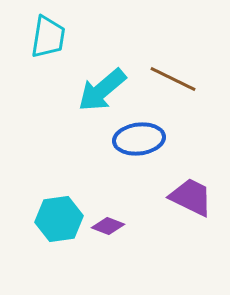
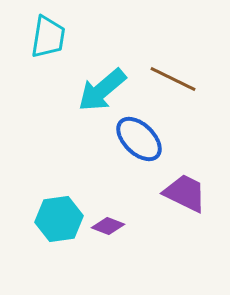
blue ellipse: rotated 51 degrees clockwise
purple trapezoid: moved 6 px left, 4 px up
